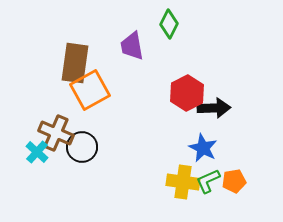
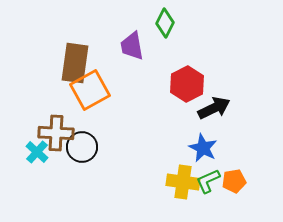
green diamond: moved 4 px left, 1 px up
red hexagon: moved 9 px up
black arrow: rotated 24 degrees counterclockwise
brown cross: rotated 20 degrees counterclockwise
